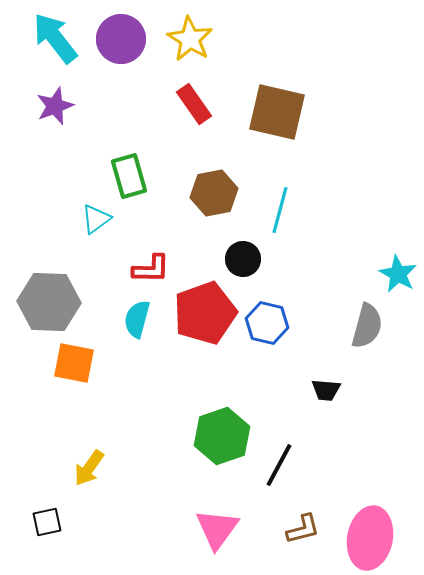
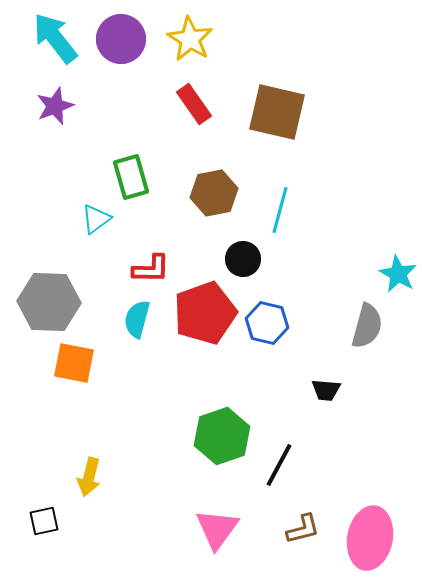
green rectangle: moved 2 px right, 1 px down
yellow arrow: moved 9 px down; rotated 21 degrees counterclockwise
black square: moved 3 px left, 1 px up
